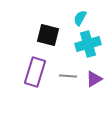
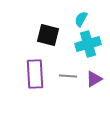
cyan semicircle: moved 1 px right, 1 px down
purple rectangle: moved 2 px down; rotated 20 degrees counterclockwise
